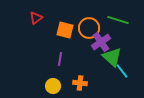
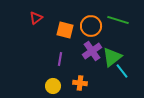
orange circle: moved 2 px right, 2 px up
purple cross: moved 9 px left, 9 px down
green triangle: rotated 40 degrees clockwise
